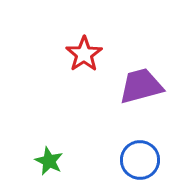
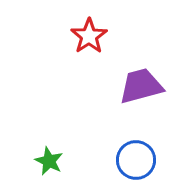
red star: moved 5 px right, 18 px up
blue circle: moved 4 px left
